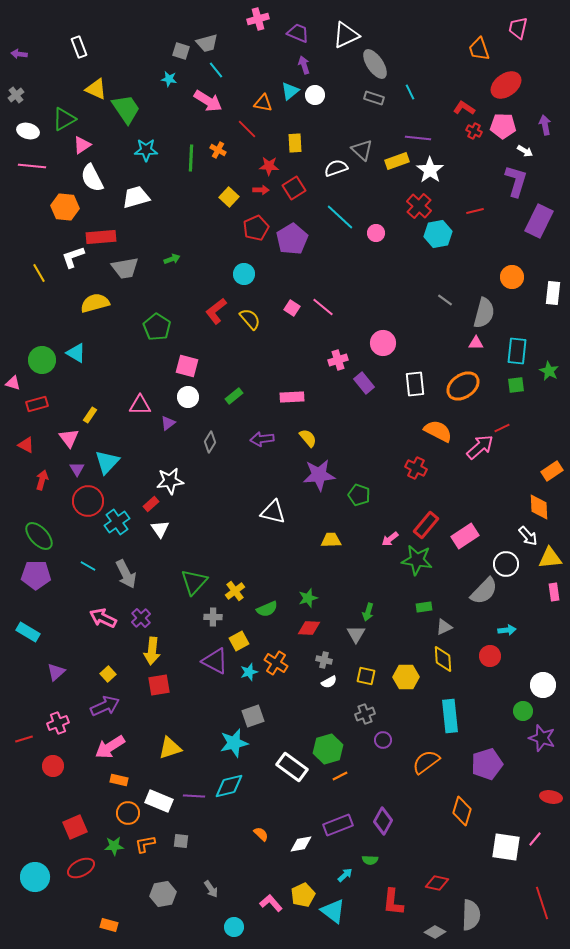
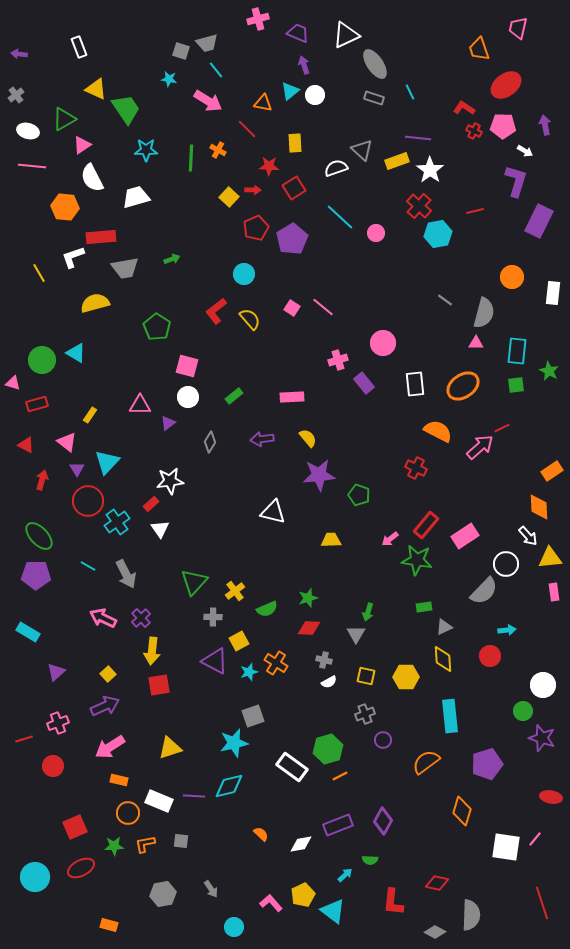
red arrow at (261, 190): moved 8 px left
pink triangle at (69, 438): moved 2 px left, 4 px down; rotated 15 degrees counterclockwise
